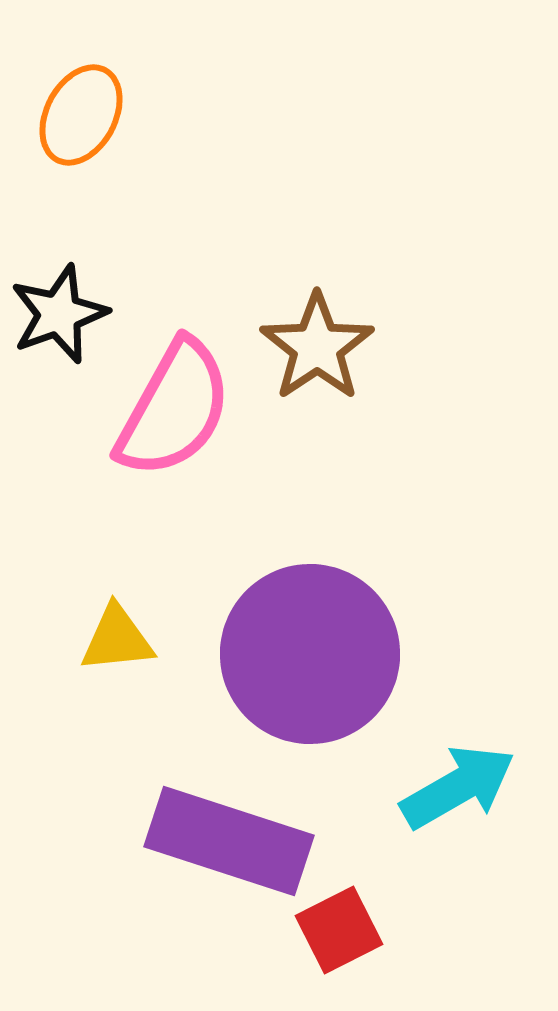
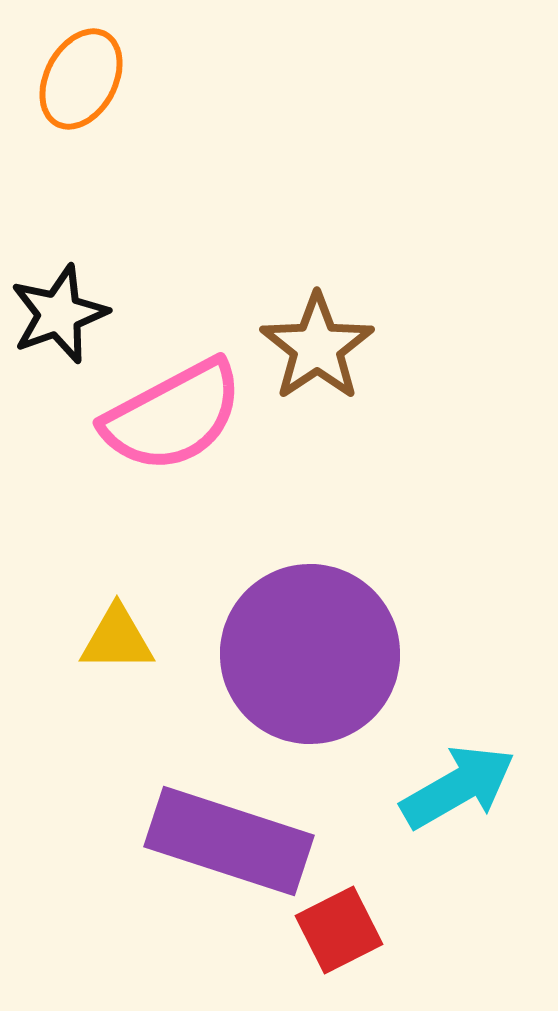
orange ellipse: moved 36 px up
pink semicircle: moved 1 px left, 7 px down; rotated 33 degrees clockwise
yellow triangle: rotated 6 degrees clockwise
